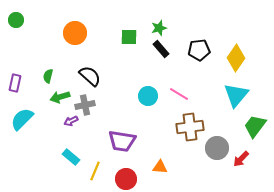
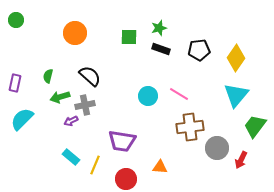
black rectangle: rotated 30 degrees counterclockwise
red arrow: moved 1 px down; rotated 18 degrees counterclockwise
yellow line: moved 6 px up
